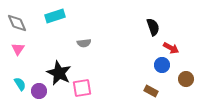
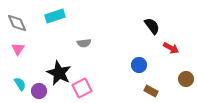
black semicircle: moved 1 px left, 1 px up; rotated 18 degrees counterclockwise
blue circle: moved 23 px left
pink square: rotated 18 degrees counterclockwise
